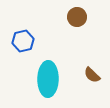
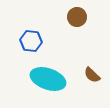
blue hexagon: moved 8 px right; rotated 20 degrees clockwise
cyan ellipse: rotated 72 degrees counterclockwise
